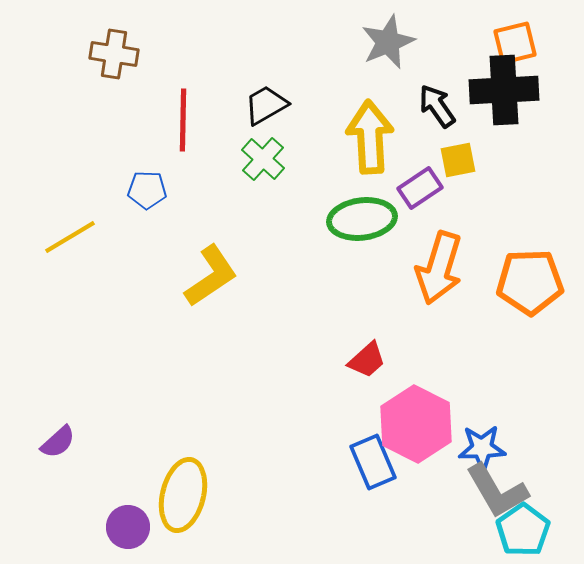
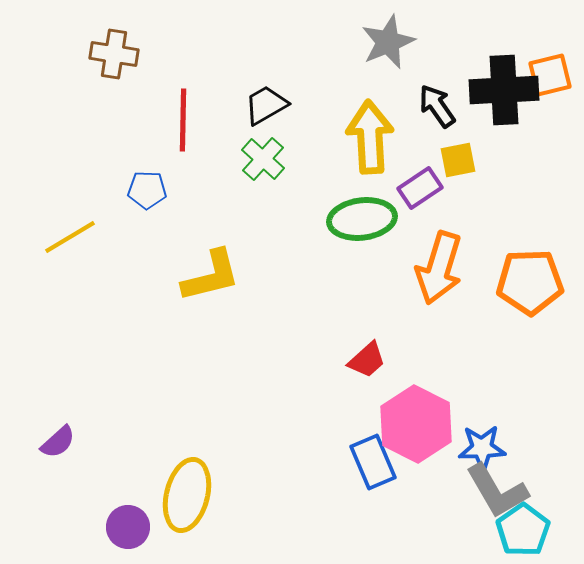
orange square: moved 35 px right, 32 px down
yellow L-shape: rotated 20 degrees clockwise
yellow ellipse: moved 4 px right
